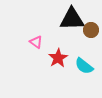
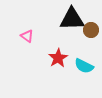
pink triangle: moved 9 px left, 6 px up
cyan semicircle: rotated 12 degrees counterclockwise
